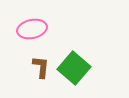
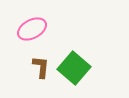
pink ellipse: rotated 16 degrees counterclockwise
